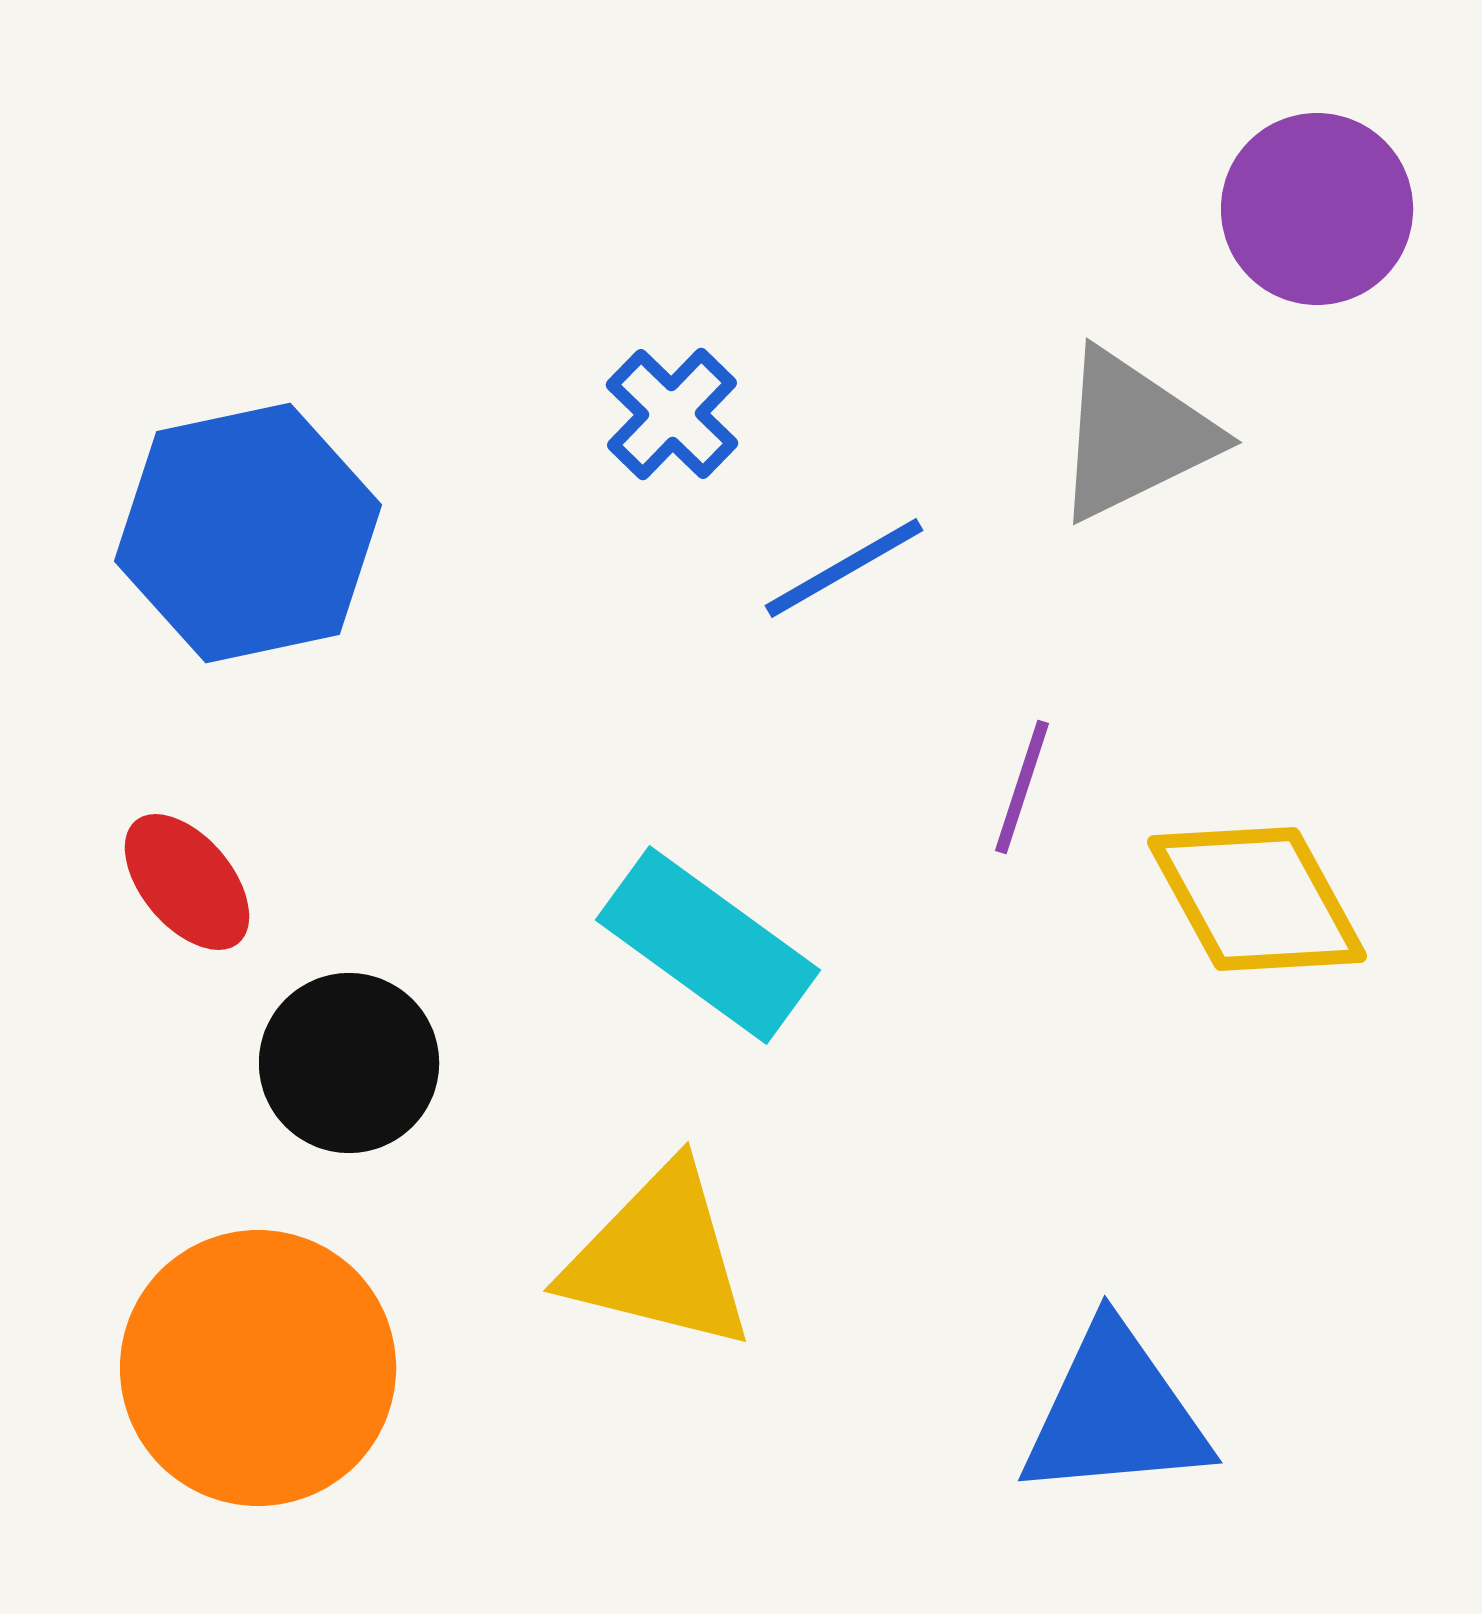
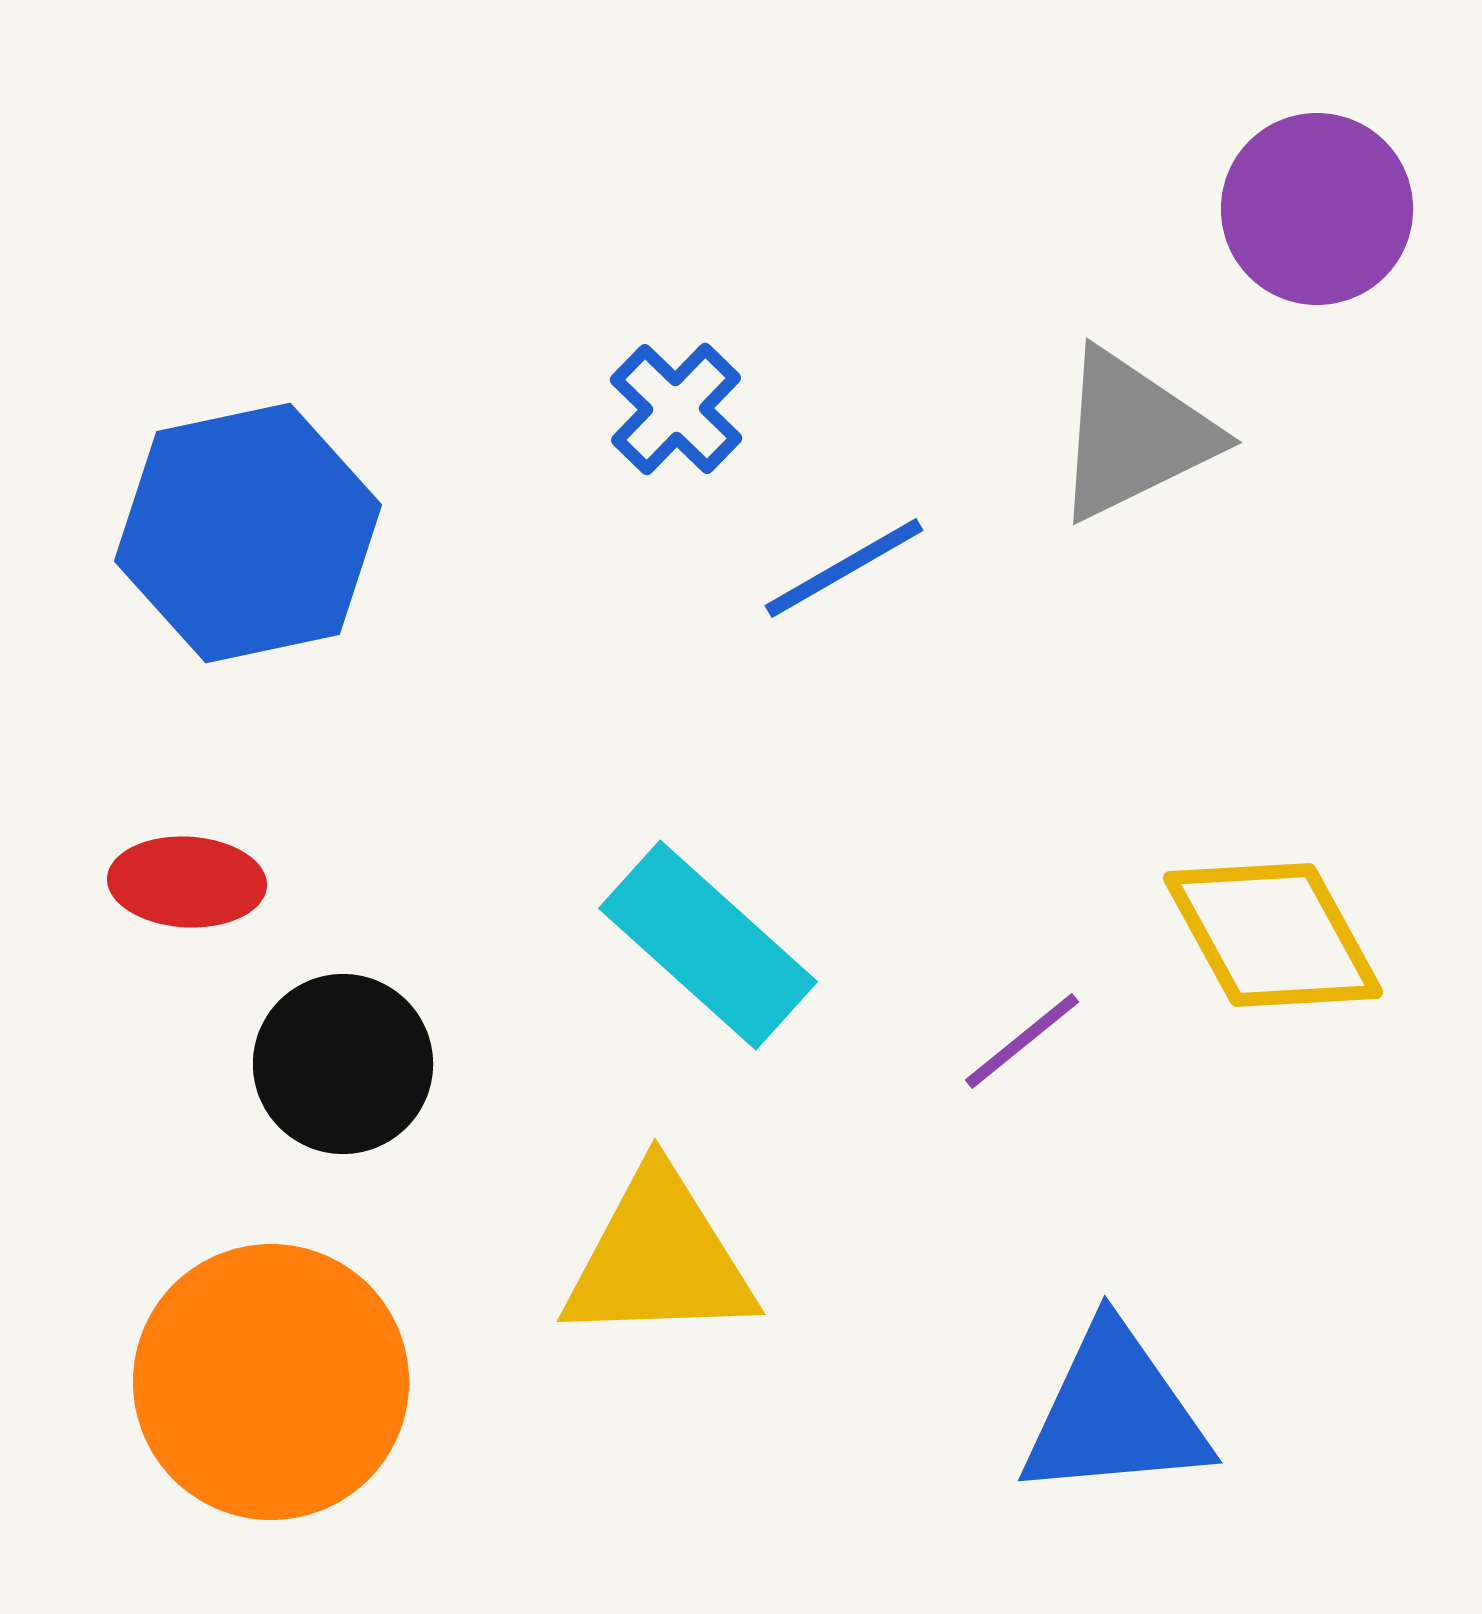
blue cross: moved 4 px right, 5 px up
purple line: moved 254 px down; rotated 33 degrees clockwise
red ellipse: rotated 47 degrees counterclockwise
yellow diamond: moved 16 px right, 36 px down
cyan rectangle: rotated 6 degrees clockwise
black circle: moved 6 px left, 1 px down
yellow triangle: rotated 16 degrees counterclockwise
orange circle: moved 13 px right, 14 px down
